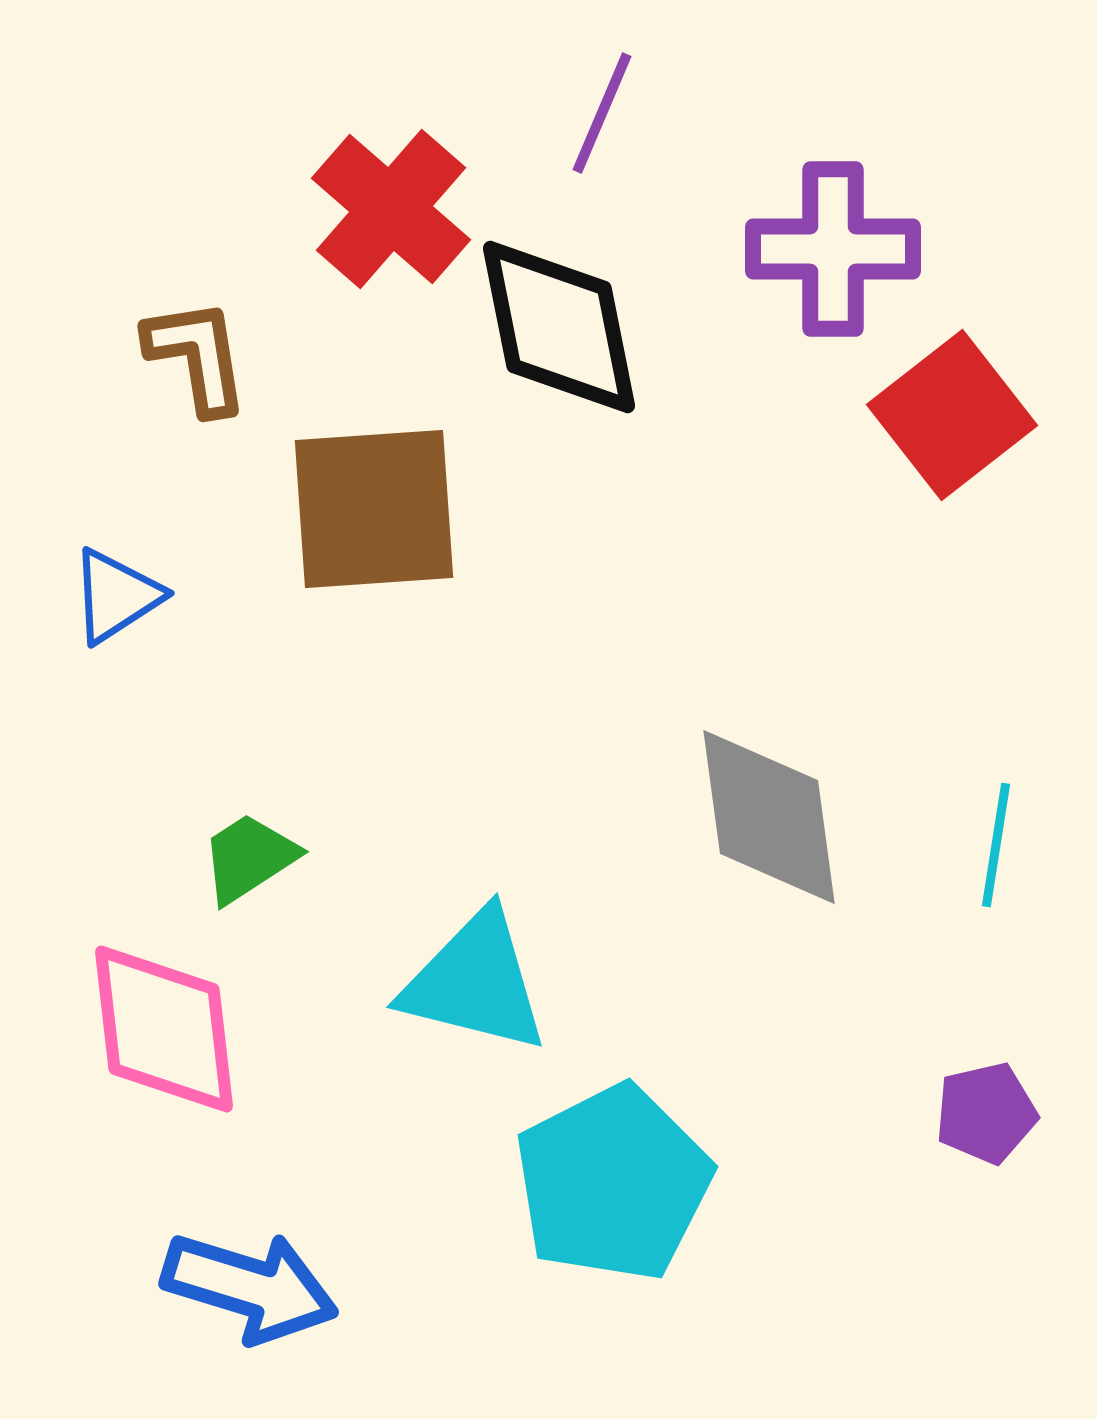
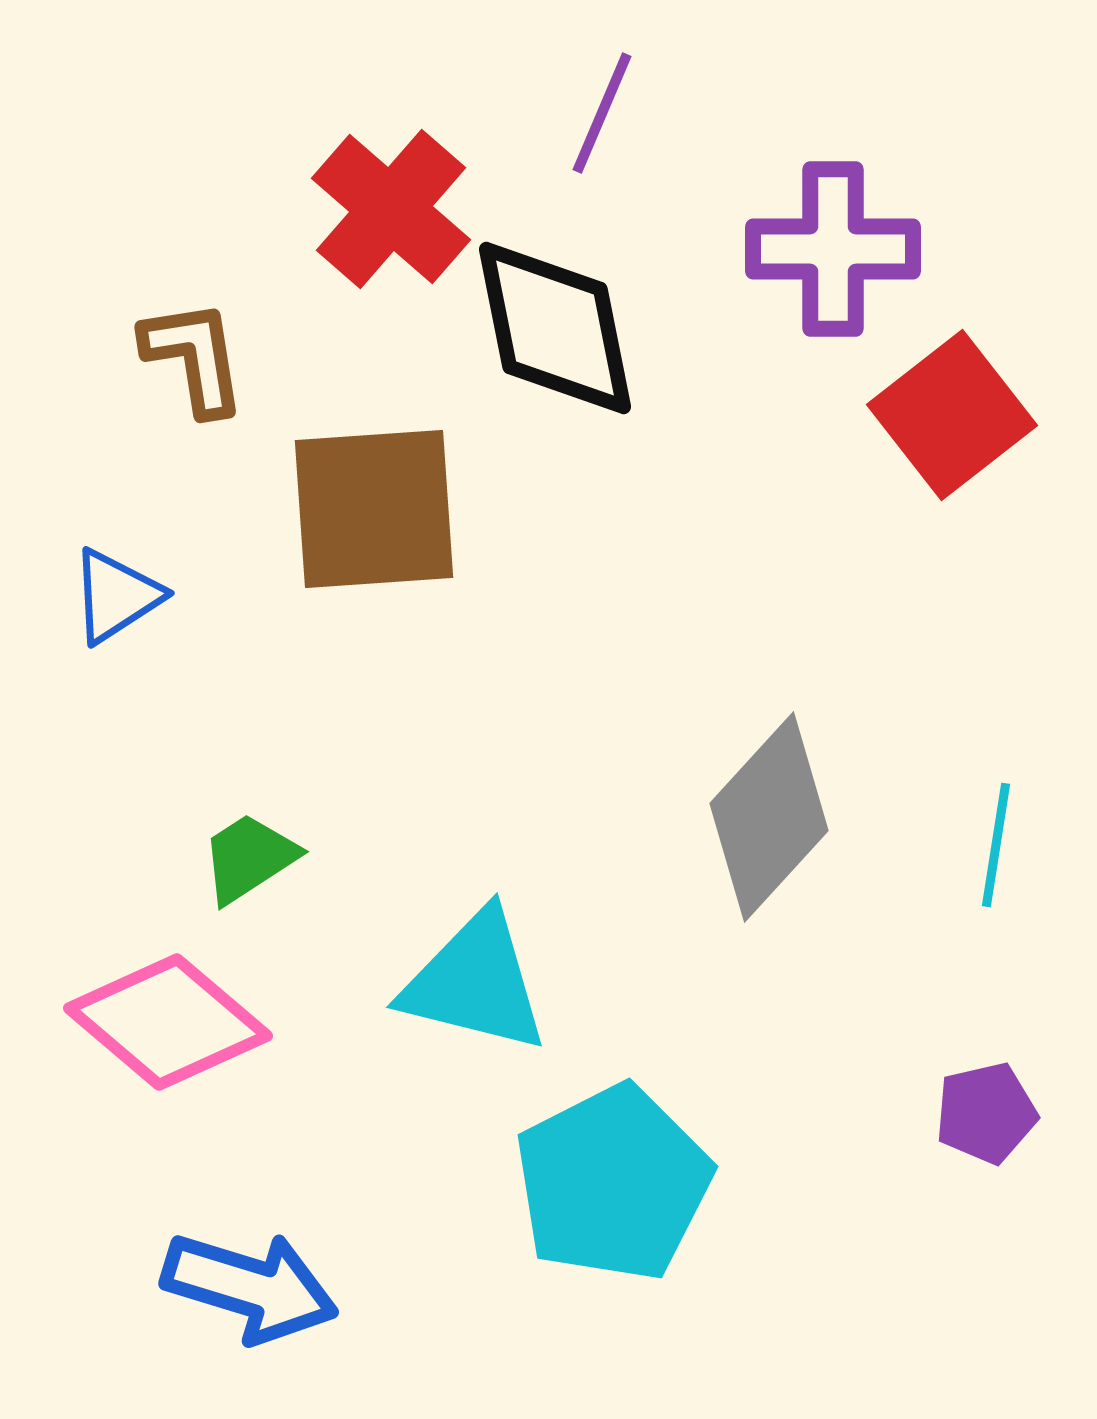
black diamond: moved 4 px left, 1 px down
brown L-shape: moved 3 px left, 1 px down
gray diamond: rotated 50 degrees clockwise
pink diamond: moved 4 px right, 7 px up; rotated 43 degrees counterclockwise
